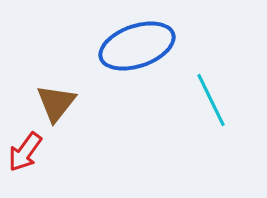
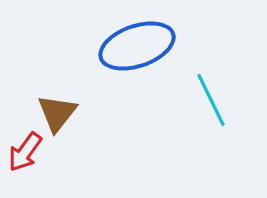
brown triangle: moved 1 px right, 10 px down
